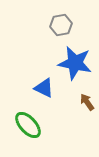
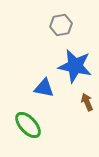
blue star: moved 3 px down
blue triangle: rotated 15 degrees counterclockwise
brown arrow: rotated 12 degrees clockwise
